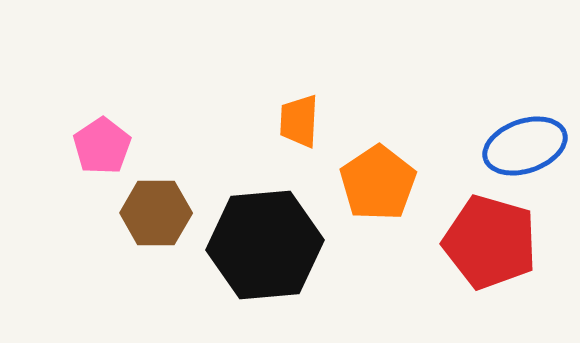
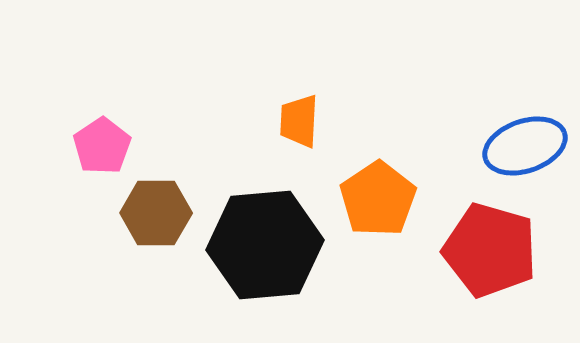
orange pentagon: moved 16 px down
red pentagon: moved 8 px down
